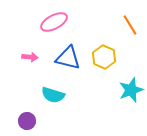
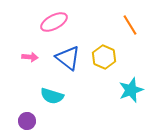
blue triangle: rotated 24 degrees clockwise
cyan semicircle: moved 1 px left, 1 px down
